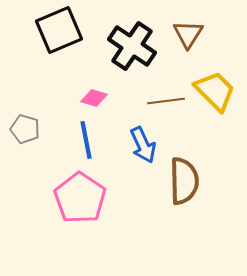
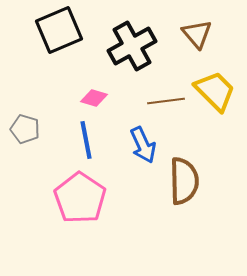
brown triangle: moved 9 px right; rotated 12 degrees counterclockwise
black cross: rotated 27 degrees clockwise
